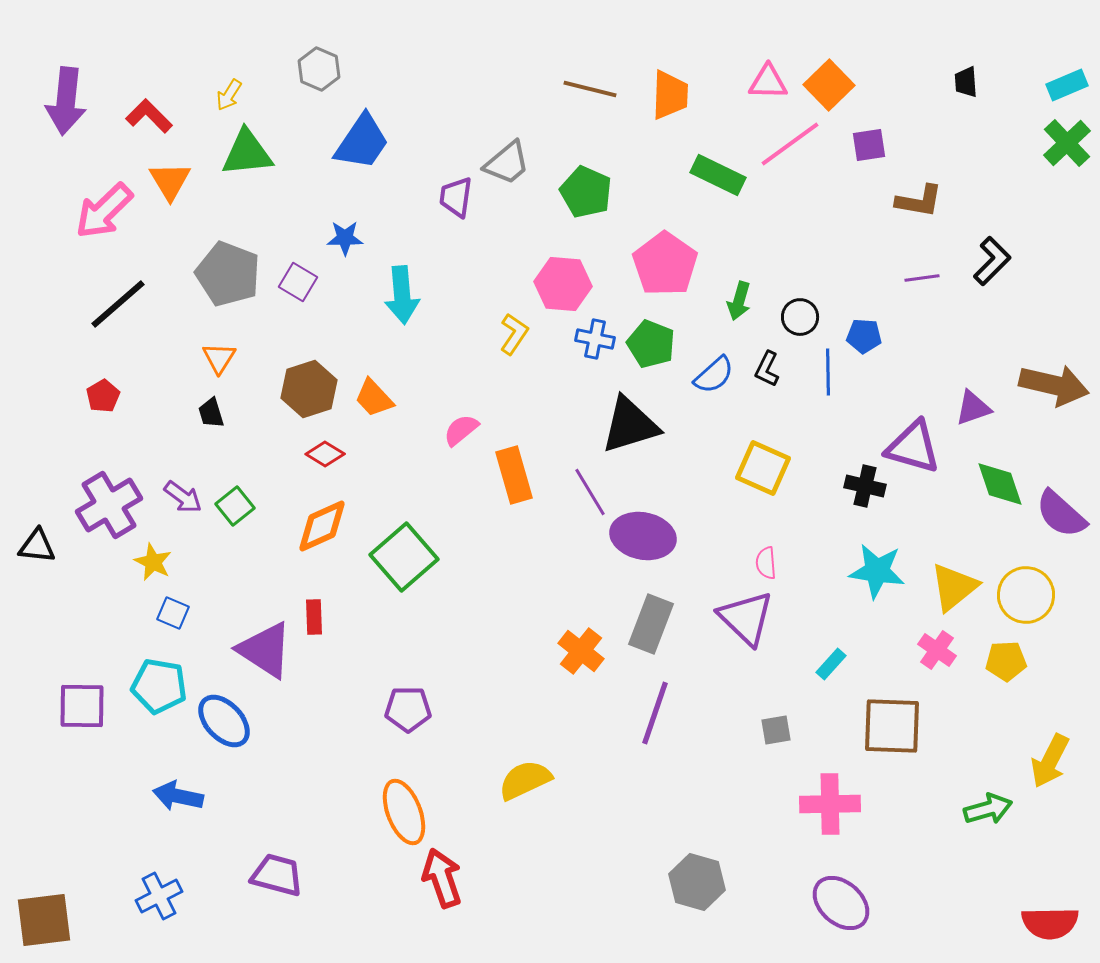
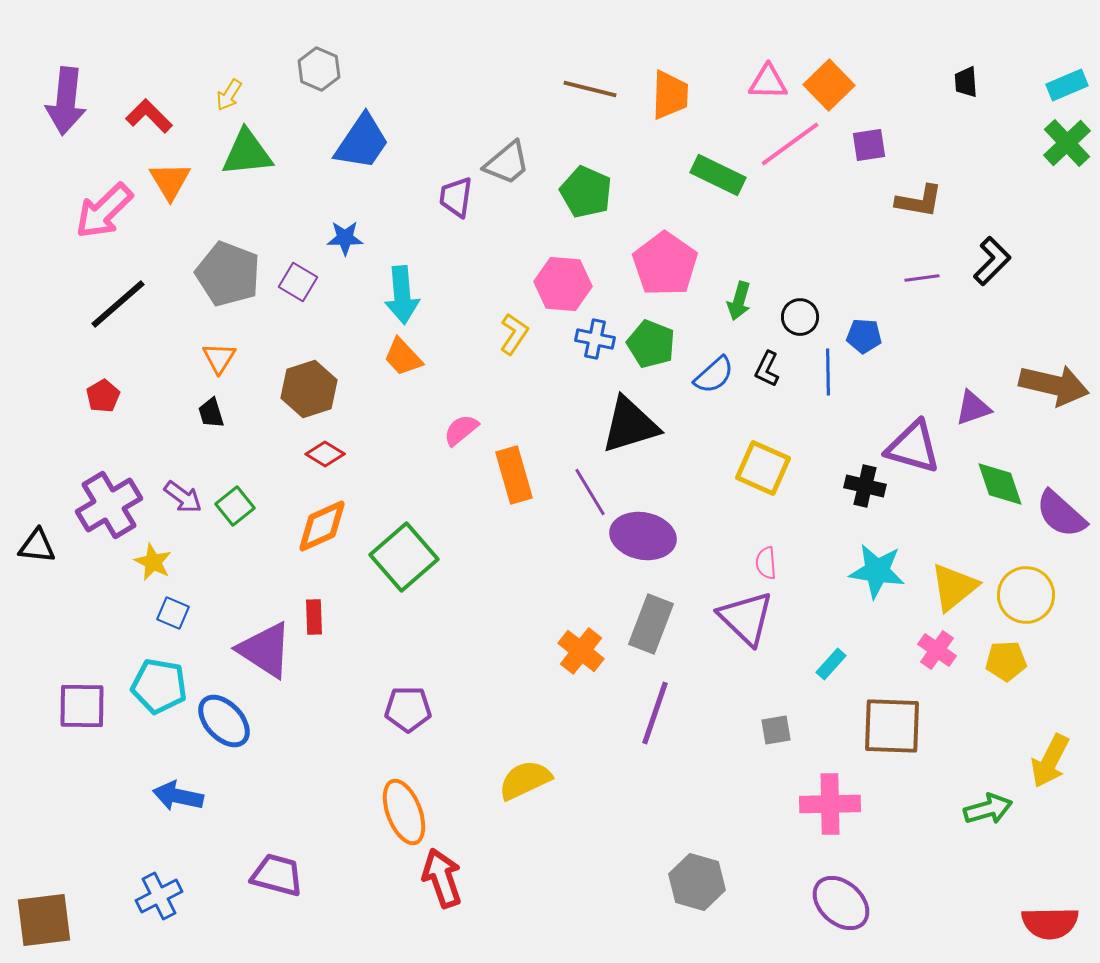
orange trapezoid at (374, 398): moved 29 px right, 41 px up
